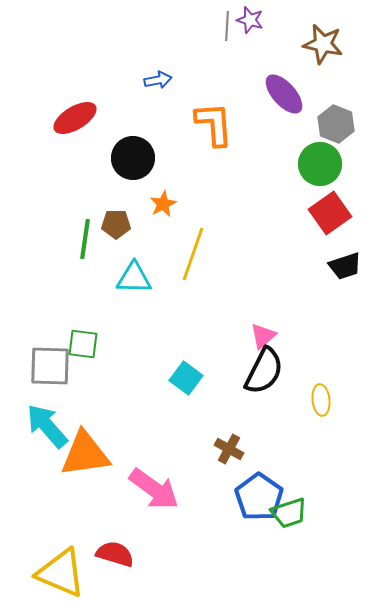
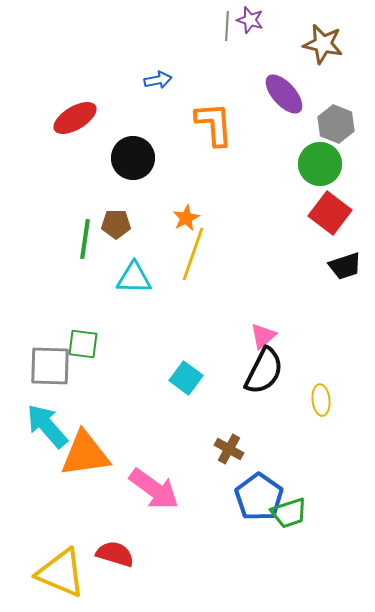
orange star: moved 23 px right, 14 px down
red square: rotated 18 degrees counterclockwise
